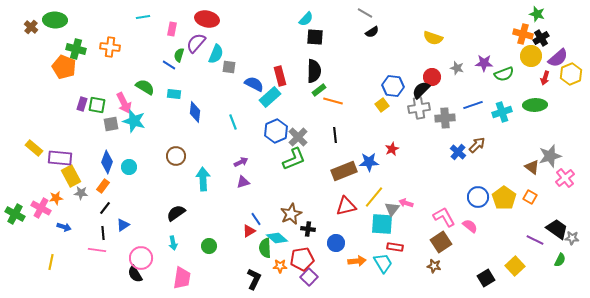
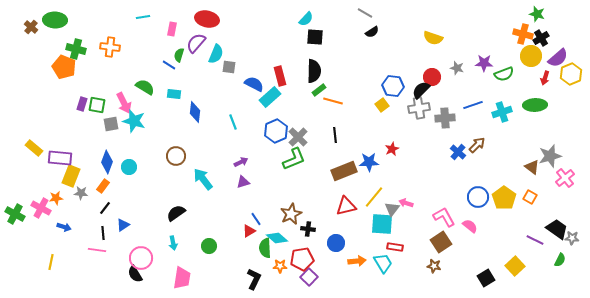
yellow rectangle at (71, 176): rotated 50 degrees clockwise
cyan arrow at (203, 179): rotated 35 degrees counterclockwise
